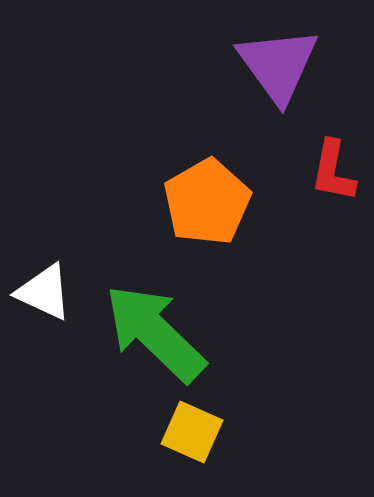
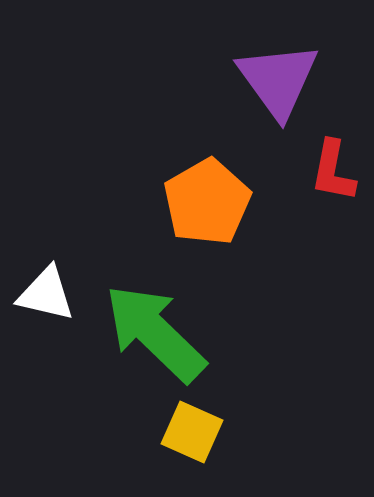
purple triangle: moved 15 px down
white triangle: moved 2 px right, 2 px down; rotated 12 degrees counterclockwise
